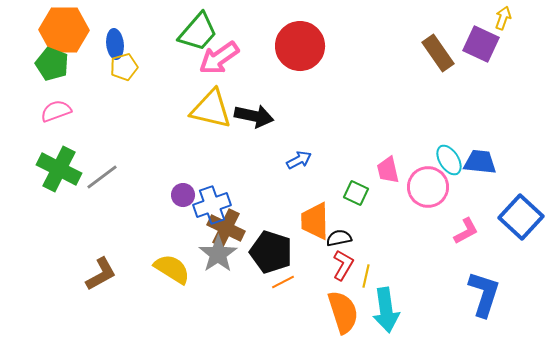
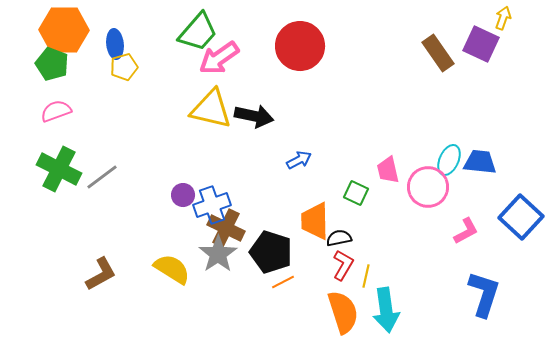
cyan ellipse: rotated 56 degrees clockwise
